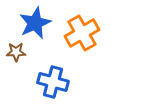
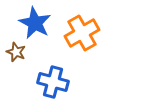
blue star: rotated 20 degrees counterclockwise
brown star: rotated 24 degrees clockwise
